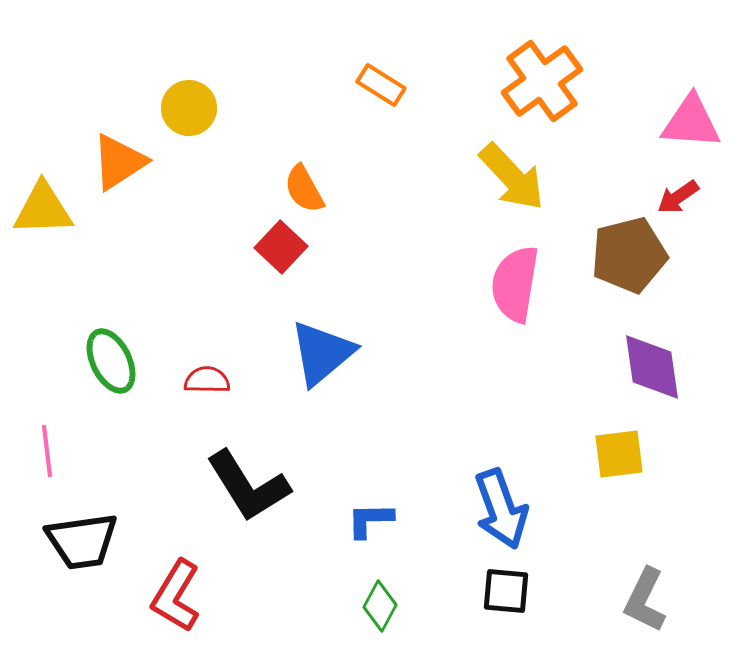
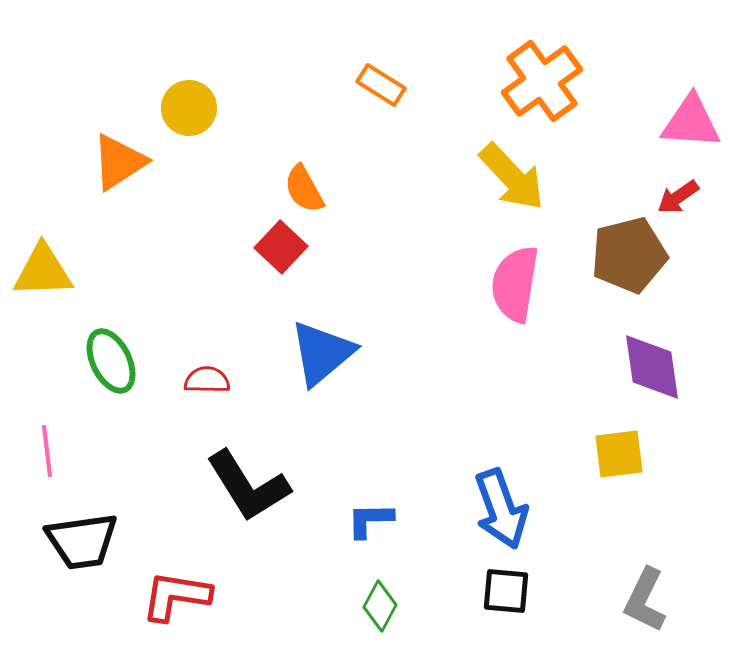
yellow triangle: moved 62 px down
red L-shape: rotated 68 degrees clockwise
